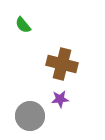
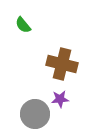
gray circle: moved 5 px right, 2 px up
